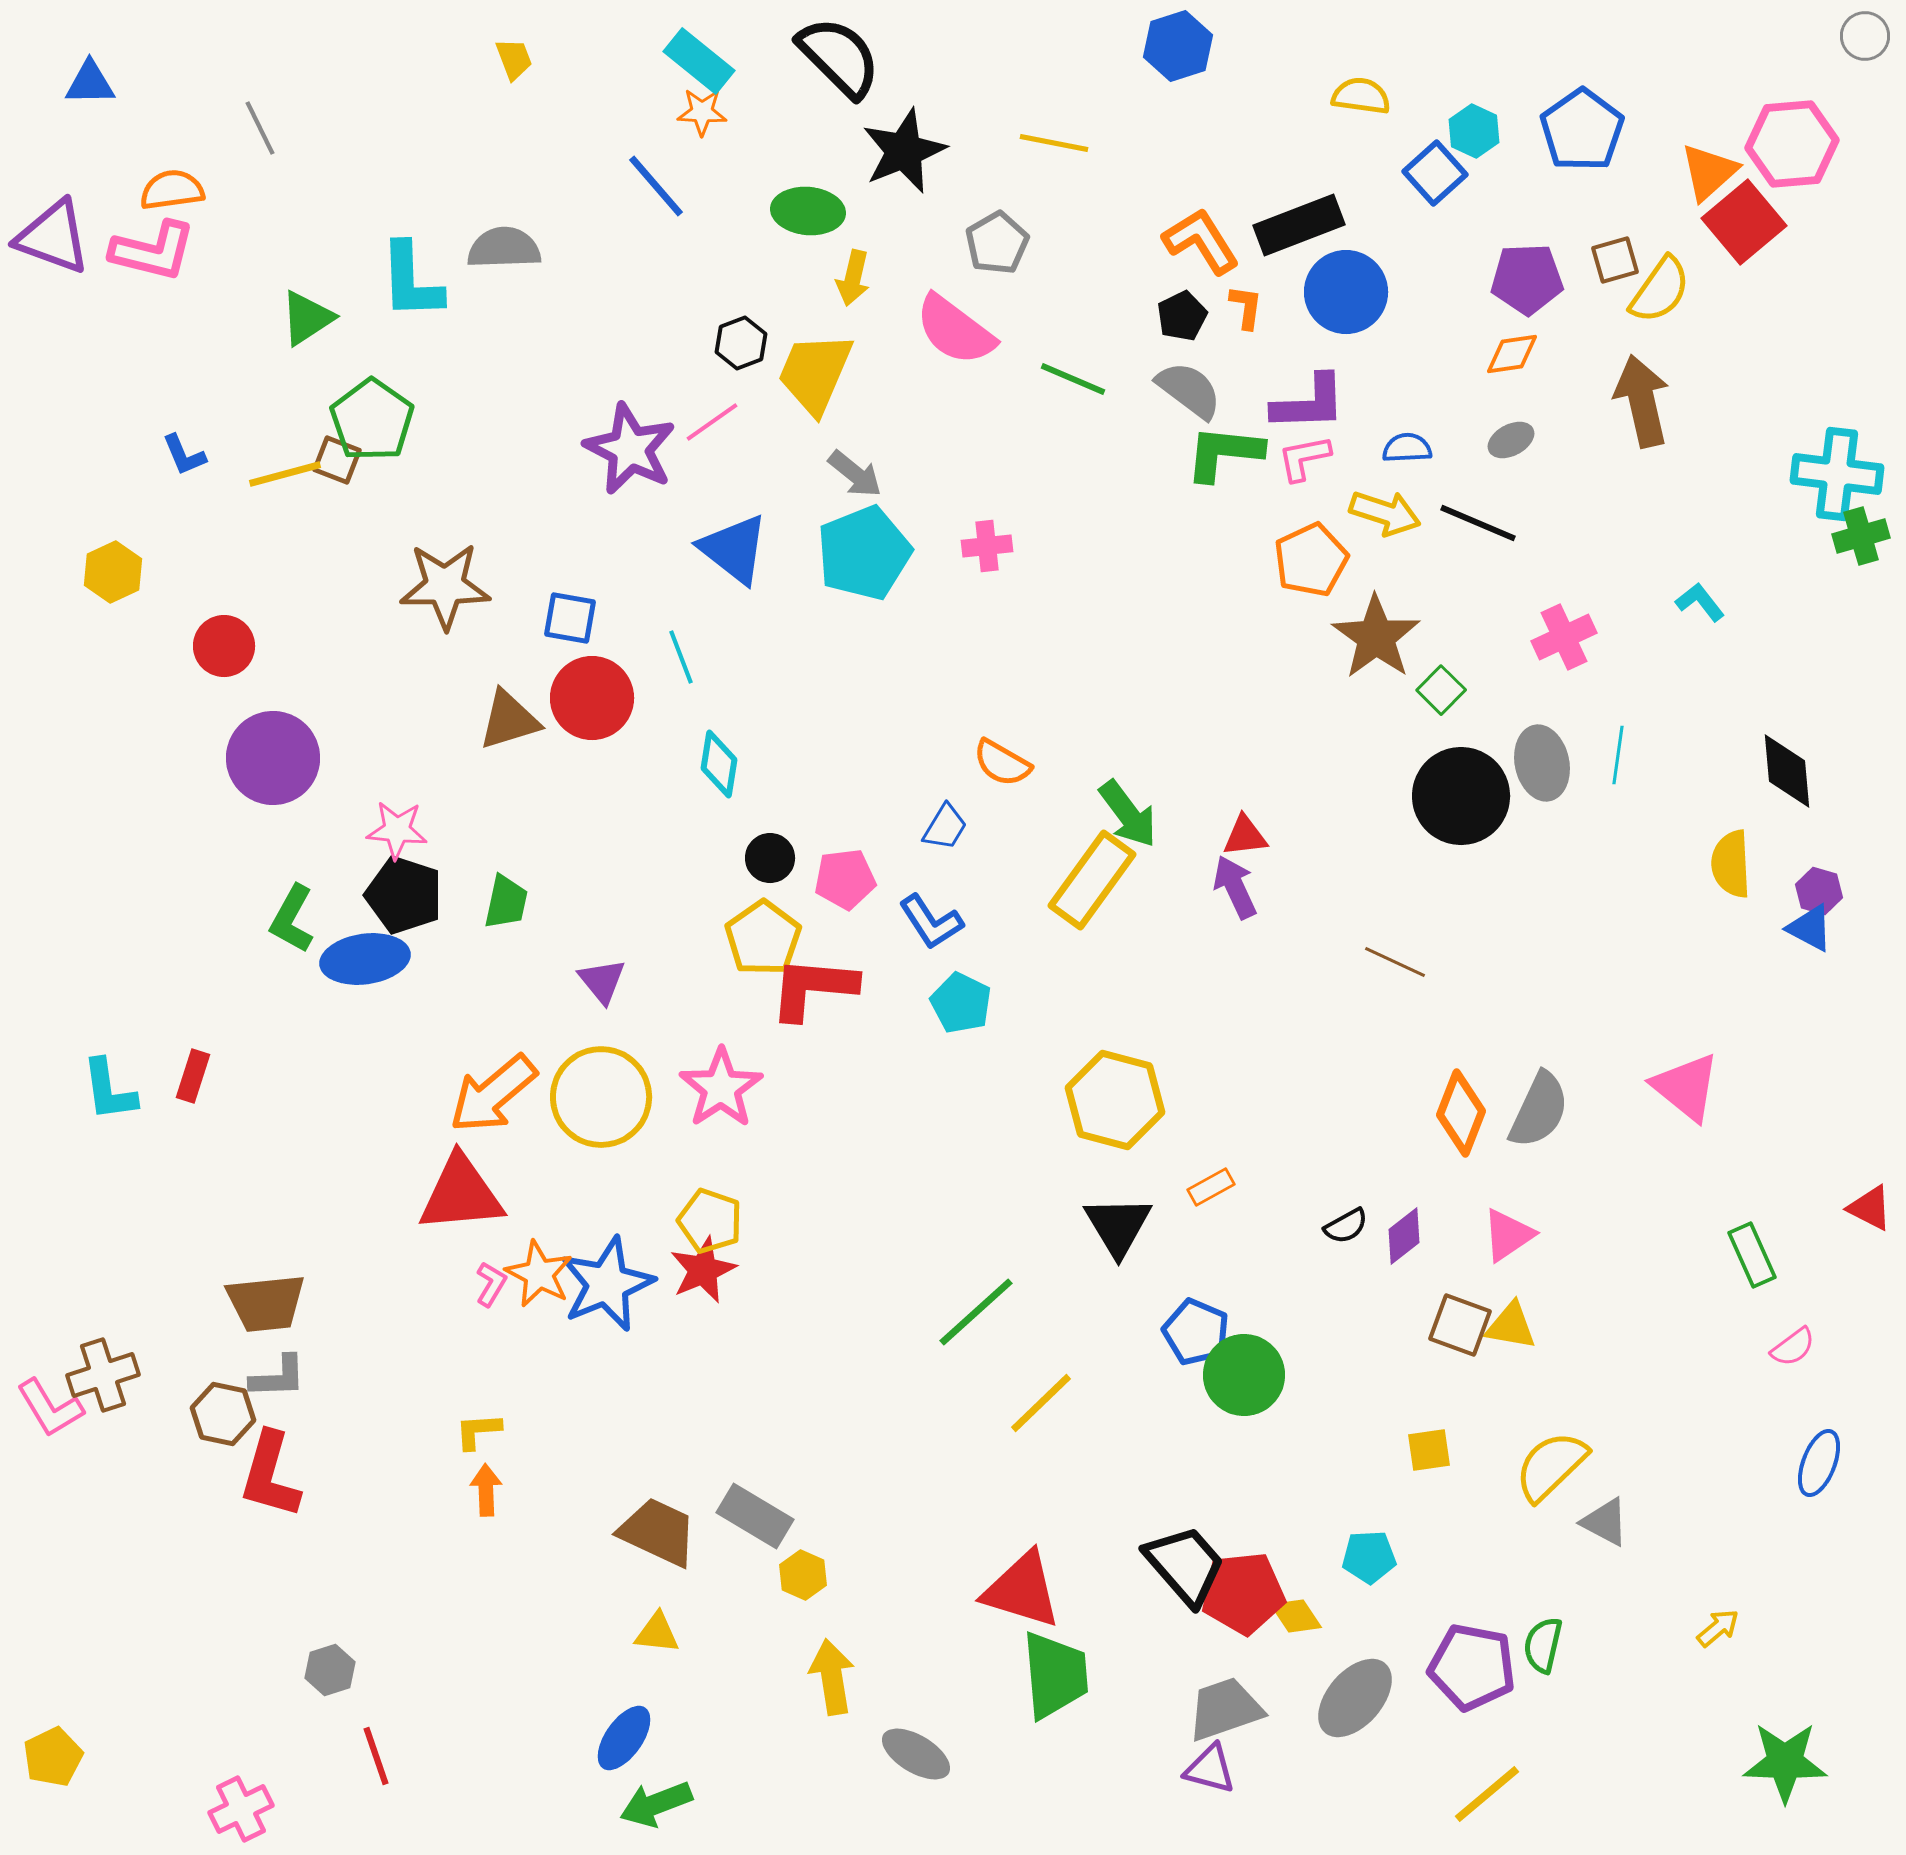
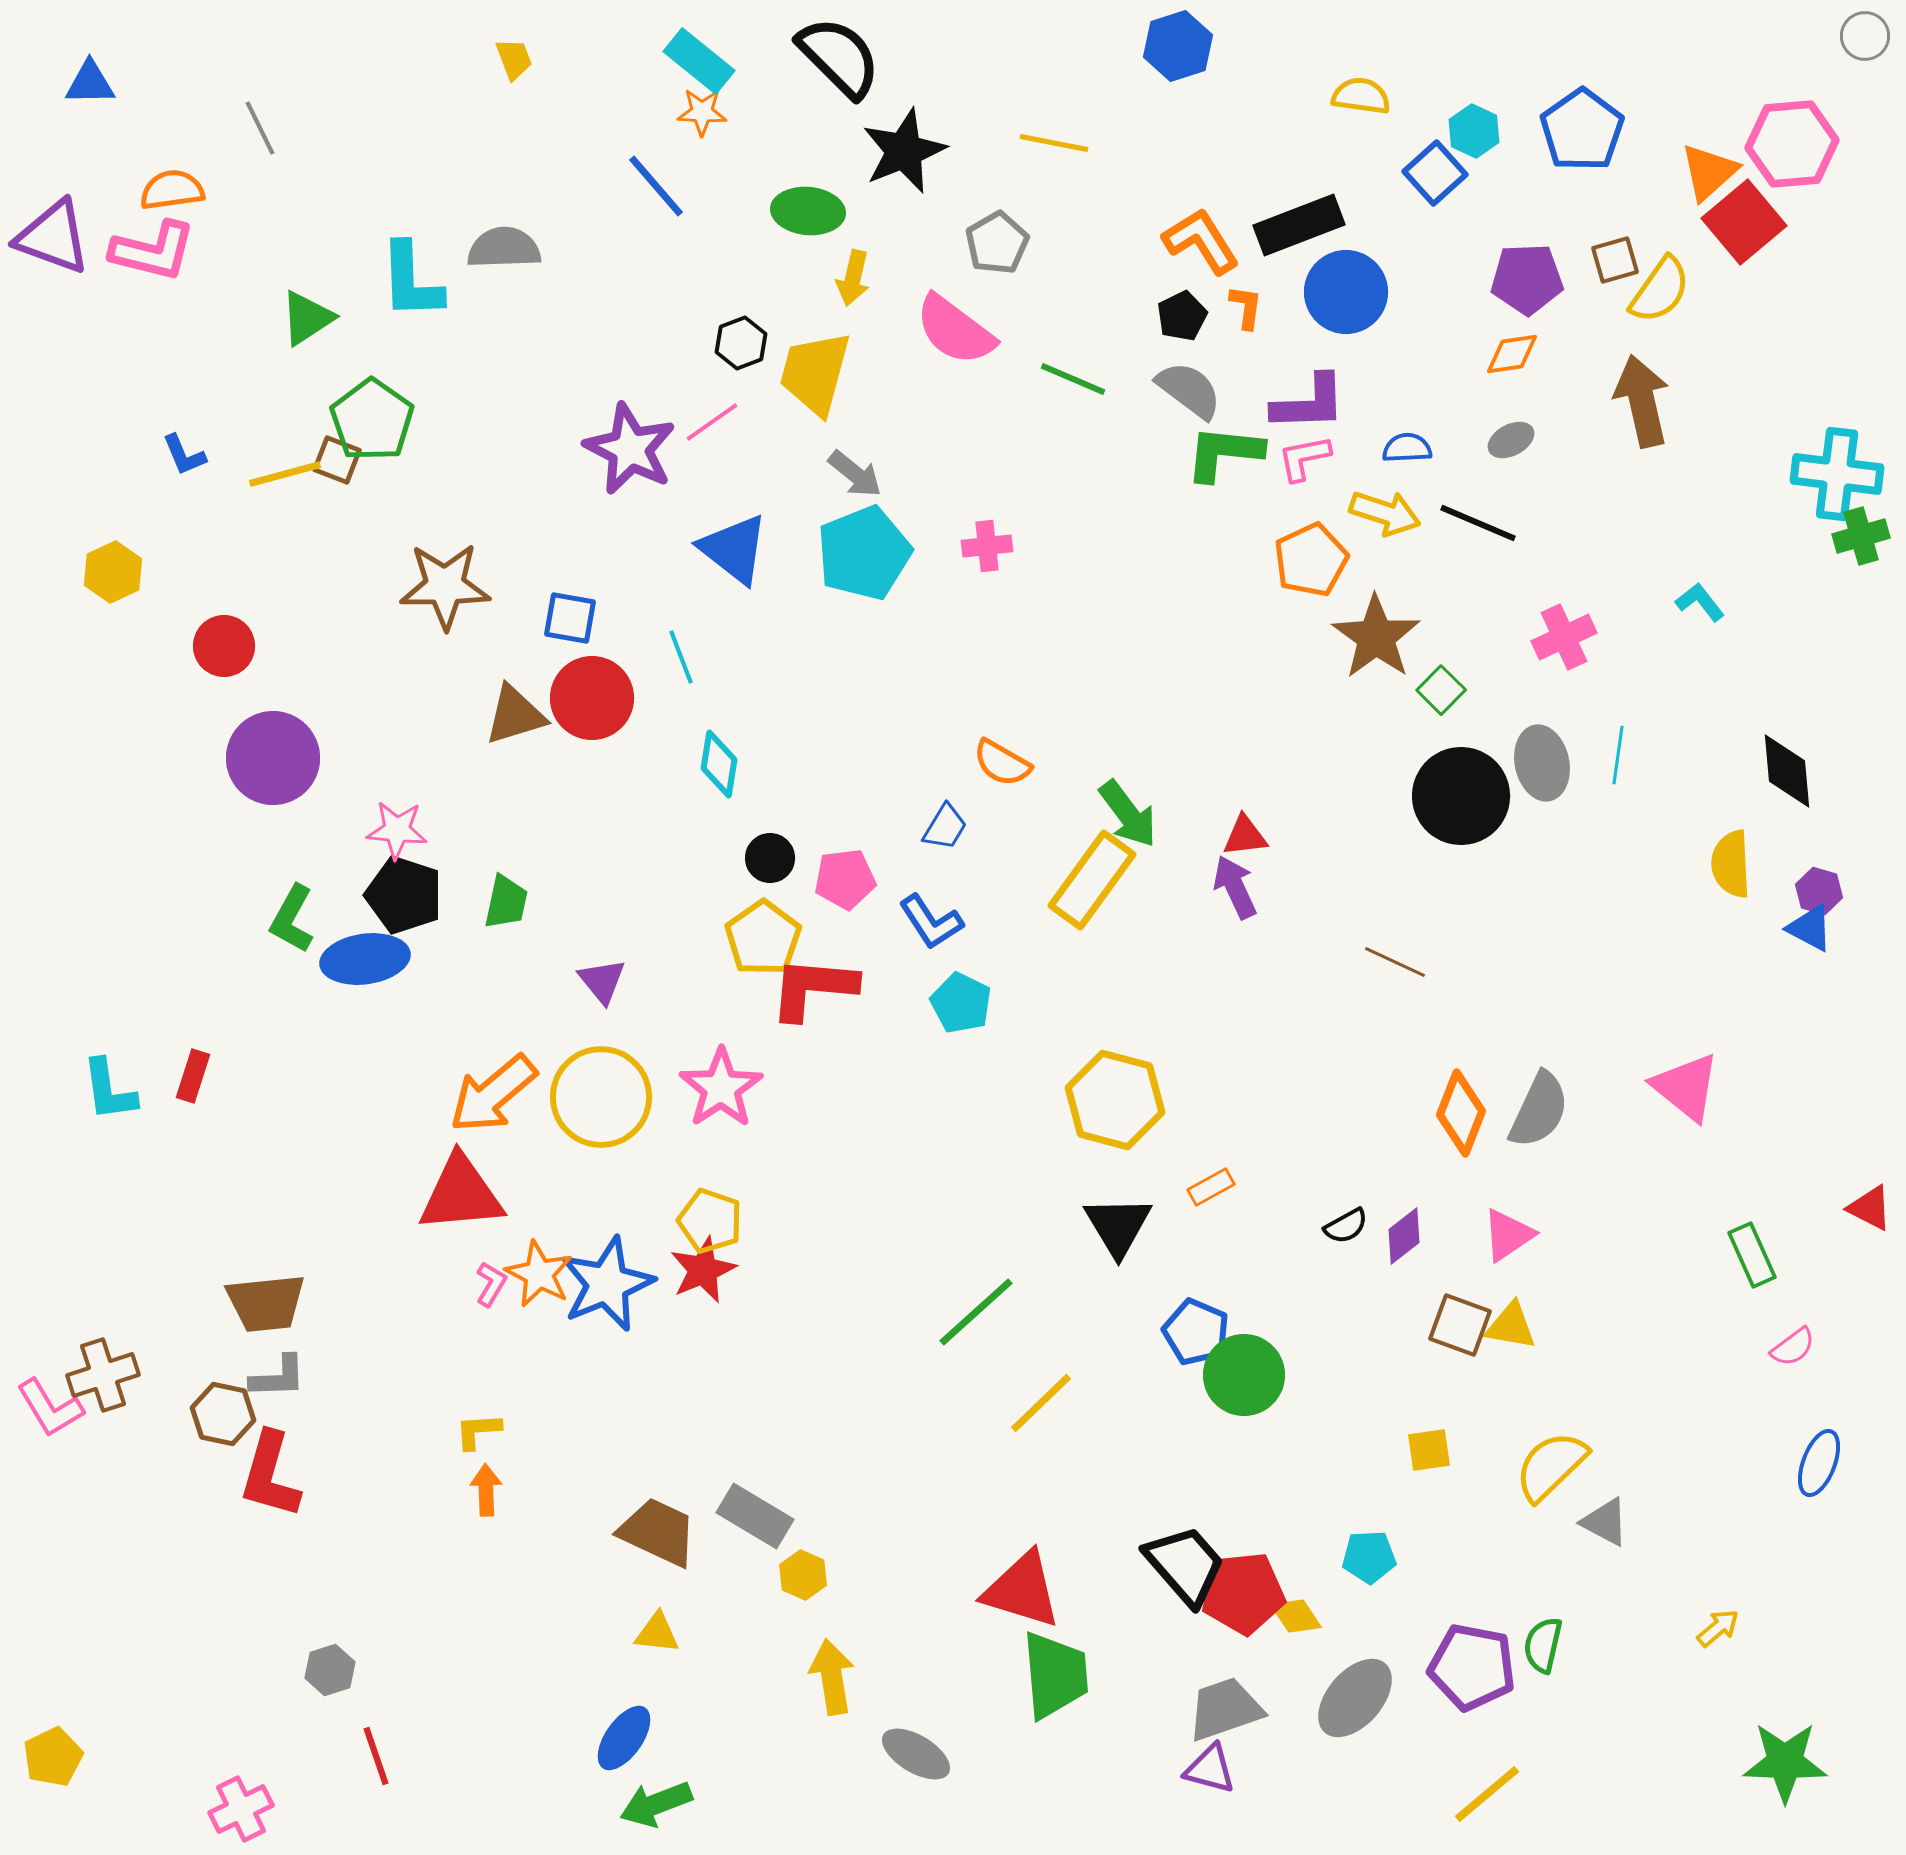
yellow trapezoid at (815, 373): rotated 8 degrees counterclockwise
brown triangle at (509, 720): moved 6 px right, 5 px up
